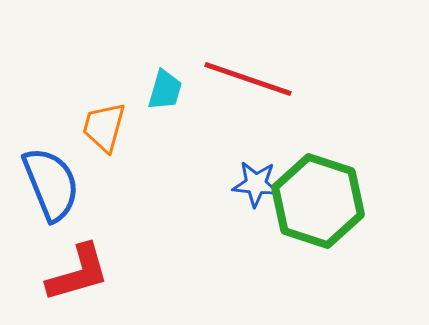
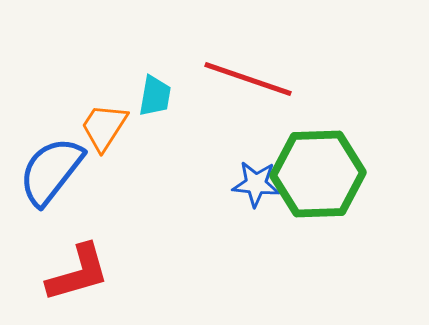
cyan trapezoid: moved 10 px left, 6 px down; rotated 6 degrees counterclockwise
orange trapezoid: rotated 18 degrees clockwise
blue semicircle: moved 13 px up; rotated 120 degrees counterclockwise
green hexagon: moved 27 px up; rotated 20 degrees counterclockwise
